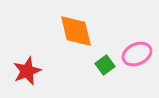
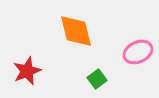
pink ellipse: moved 1 px right, 2 px up
green square: moved 8 px left, 14 px down
